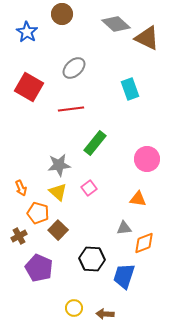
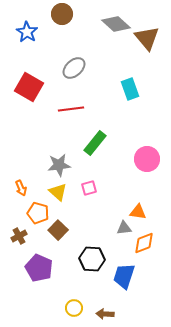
brown triangle: rotated 24 degrees clockwise
pink square: rotated 21 degrees clockwise
orange triangle: moved 13 px down
